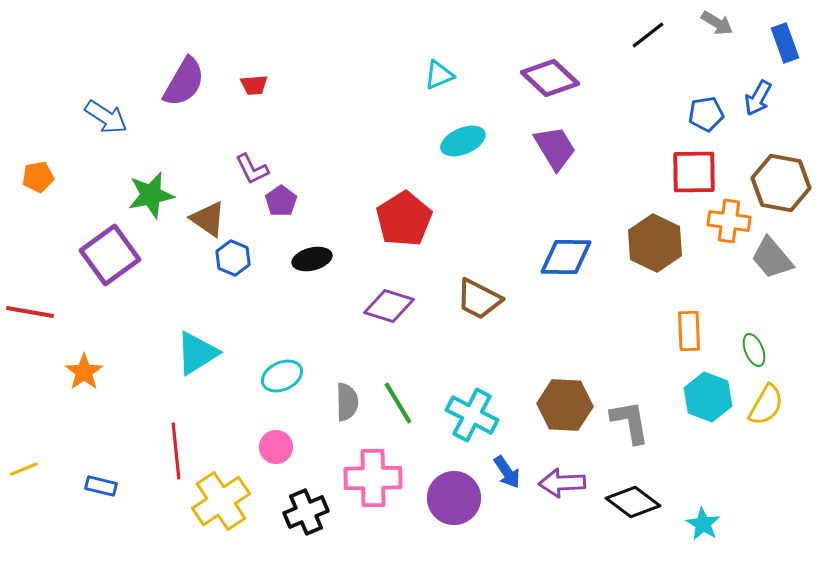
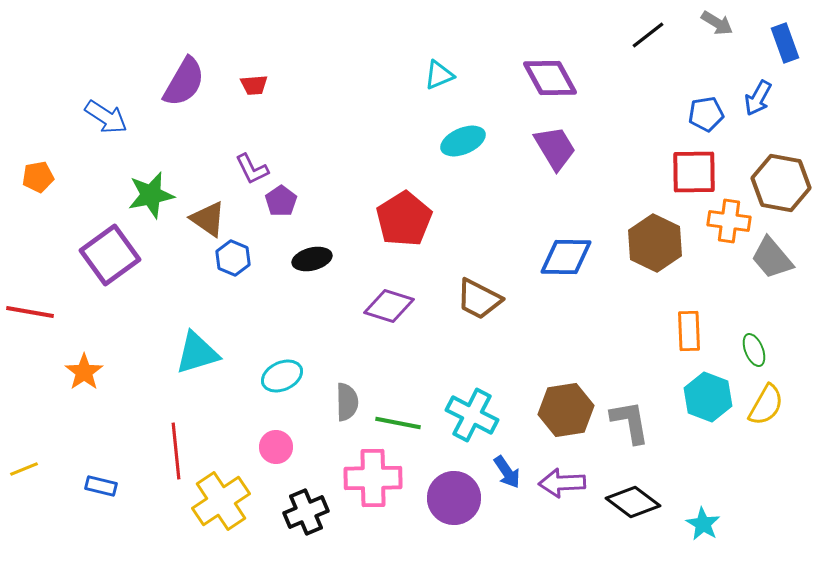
purple diamond at (550, 78): rotated 18 degrees clockwise
cyan triangle at (197, 353): rotated 15 degrees clockwise
green line at (398, 403): moved 20 px down; rotated 48 degrees counterclockwise
brown hexagon at (565, 405): moved 1 px right, 5 px down; rotated 12 degrees counterclockwise
